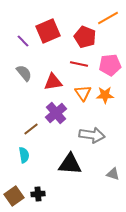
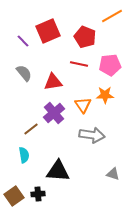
orange line: moved 4 px right, 2 px up
orange triangle: moved 12 px down
purple cross: moved 2 px left
black triangle: moved 12 px left, 7 px down
